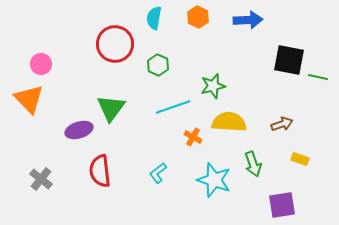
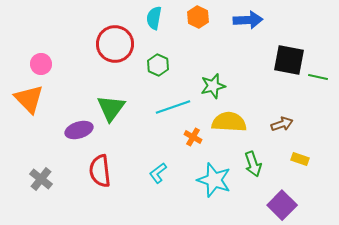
purple square: rotated 36 degrees counterclockwise
